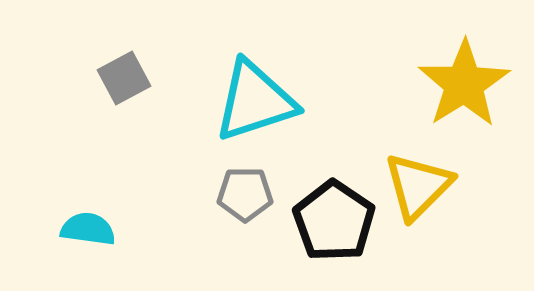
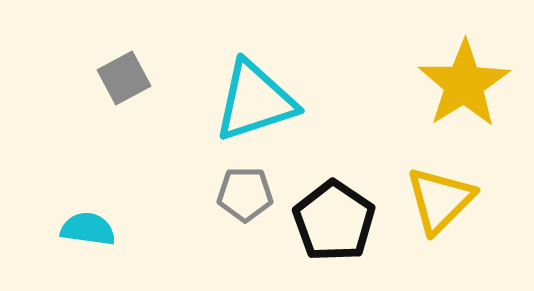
yellow triangle: moved 22 px right, 14 px down
